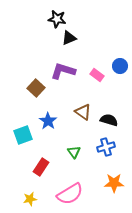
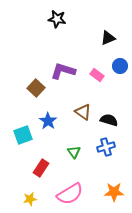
black triangle: moved 39 px right
red rectangle: moved 1 px down
orange star: moved 9 px down
